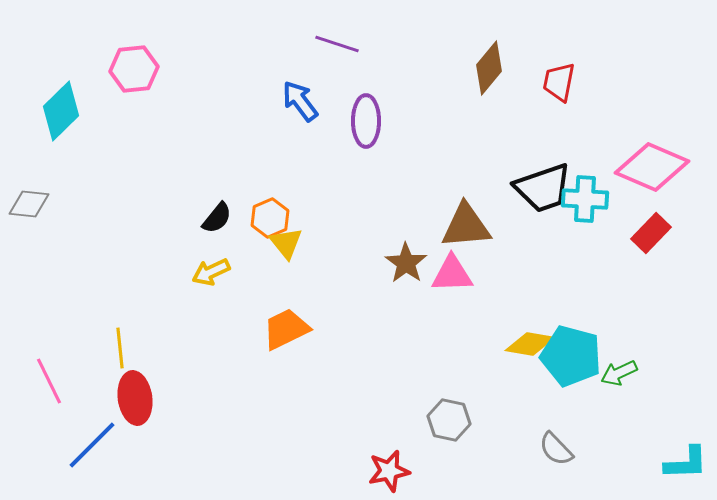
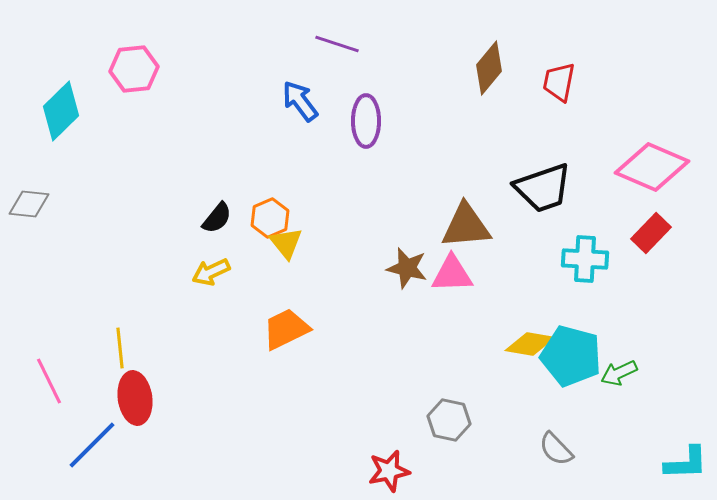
cyan cross: moved 60 px down
brown star: moved 1 px right, 5 px down; rotated 21 degrees counterclockwise
